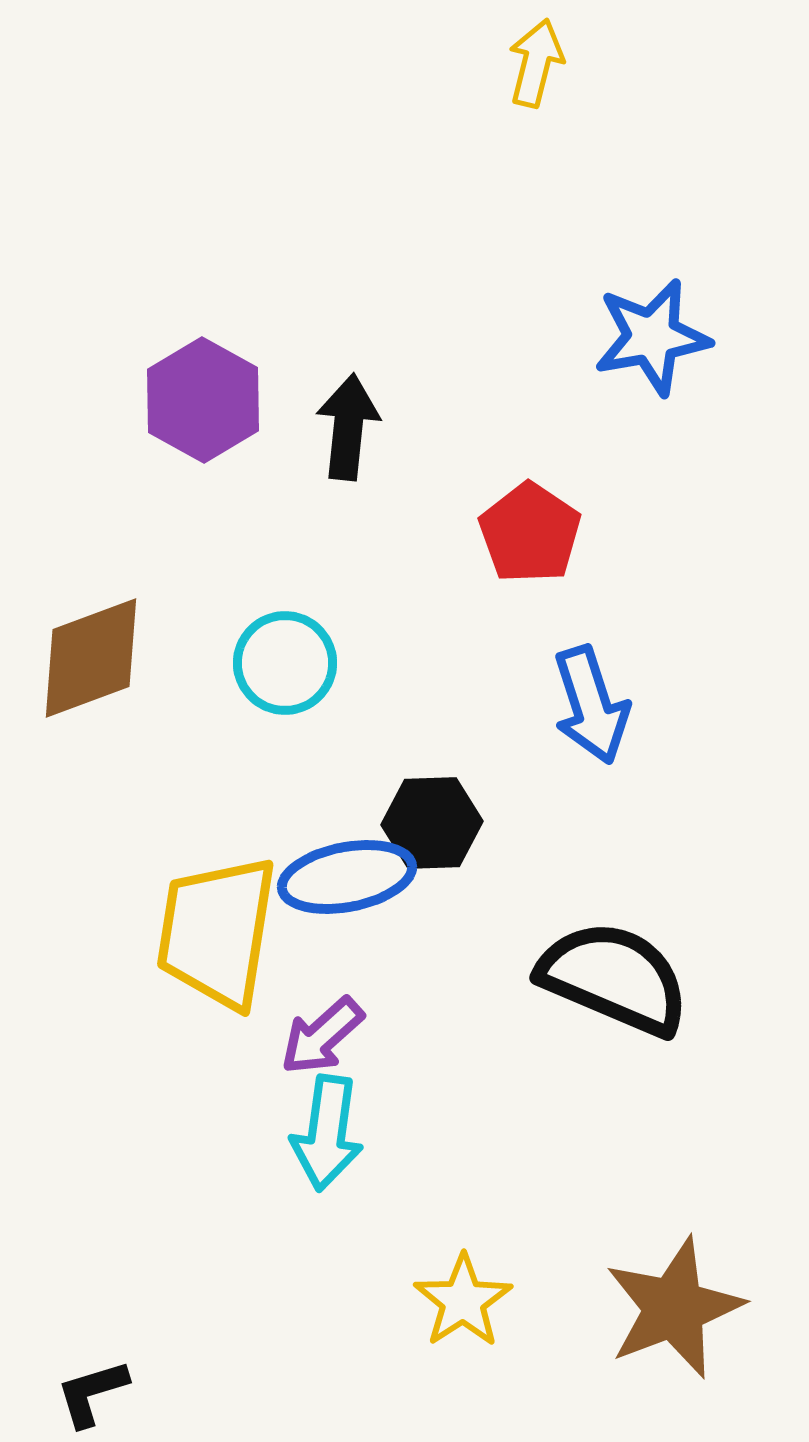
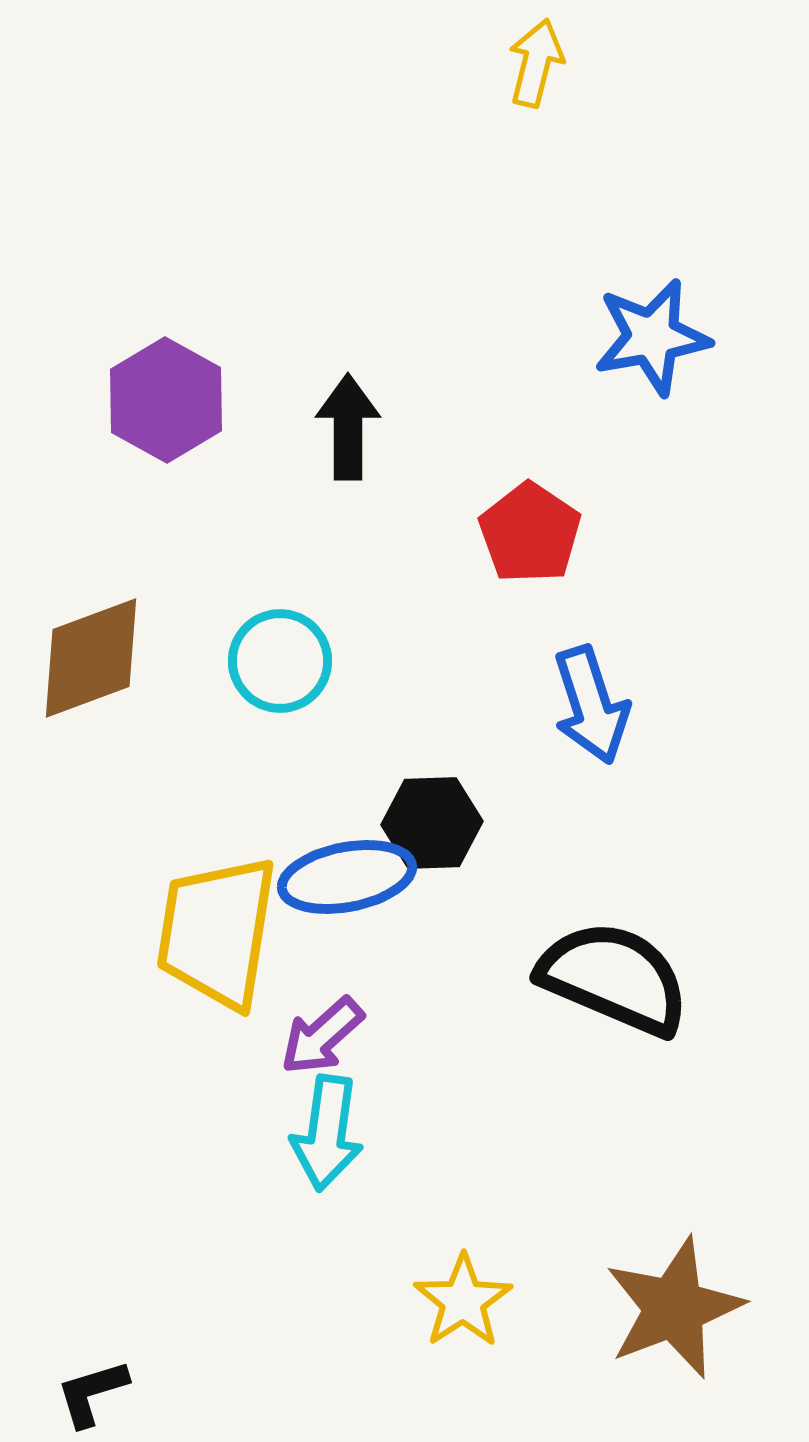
purple hexagon: moved 37 px left
black arrow: rotated 6 degrees counterclockwise
cyan circle: moved 5 px left, 2 px up
